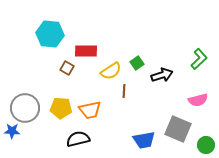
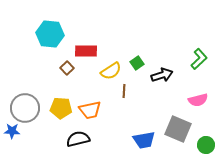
brown square: rotated 16 degrees clockwise
